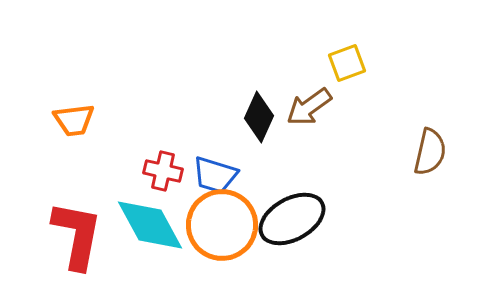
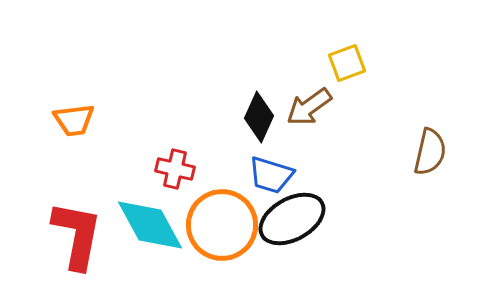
red cross: moved 12 px right, 2 px up
blue trapezoid: moved 56 px right
